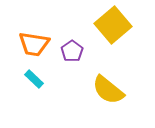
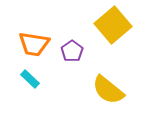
cyan rectangle: moved 4 px left
